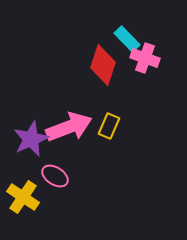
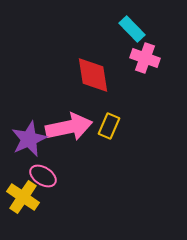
cyan rectangle: moved 5 px right, 10 px up
red diamond: moved 10 px left, 10 px down; rotated 27 degrees counterclockwise
pink arrow: rotated 9 degrees clockwise
purple star: moved 2 px left
pink ellipse: moved 12 px left
